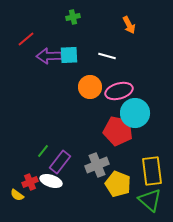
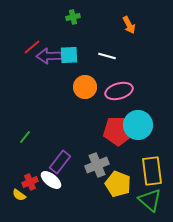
red line: moved 6 px right, 8 px down
orange circle: moved 5 px left
cyan circle: moved 3 px right, 12 px down
red pentagon: rotated 12 degrees counterclockwise
green line: moved 18 px left, 14 px up
white ellipse: moved 1 px up; rotated 20 degrees clockwise
yellow semicircle: moved 2 px right
